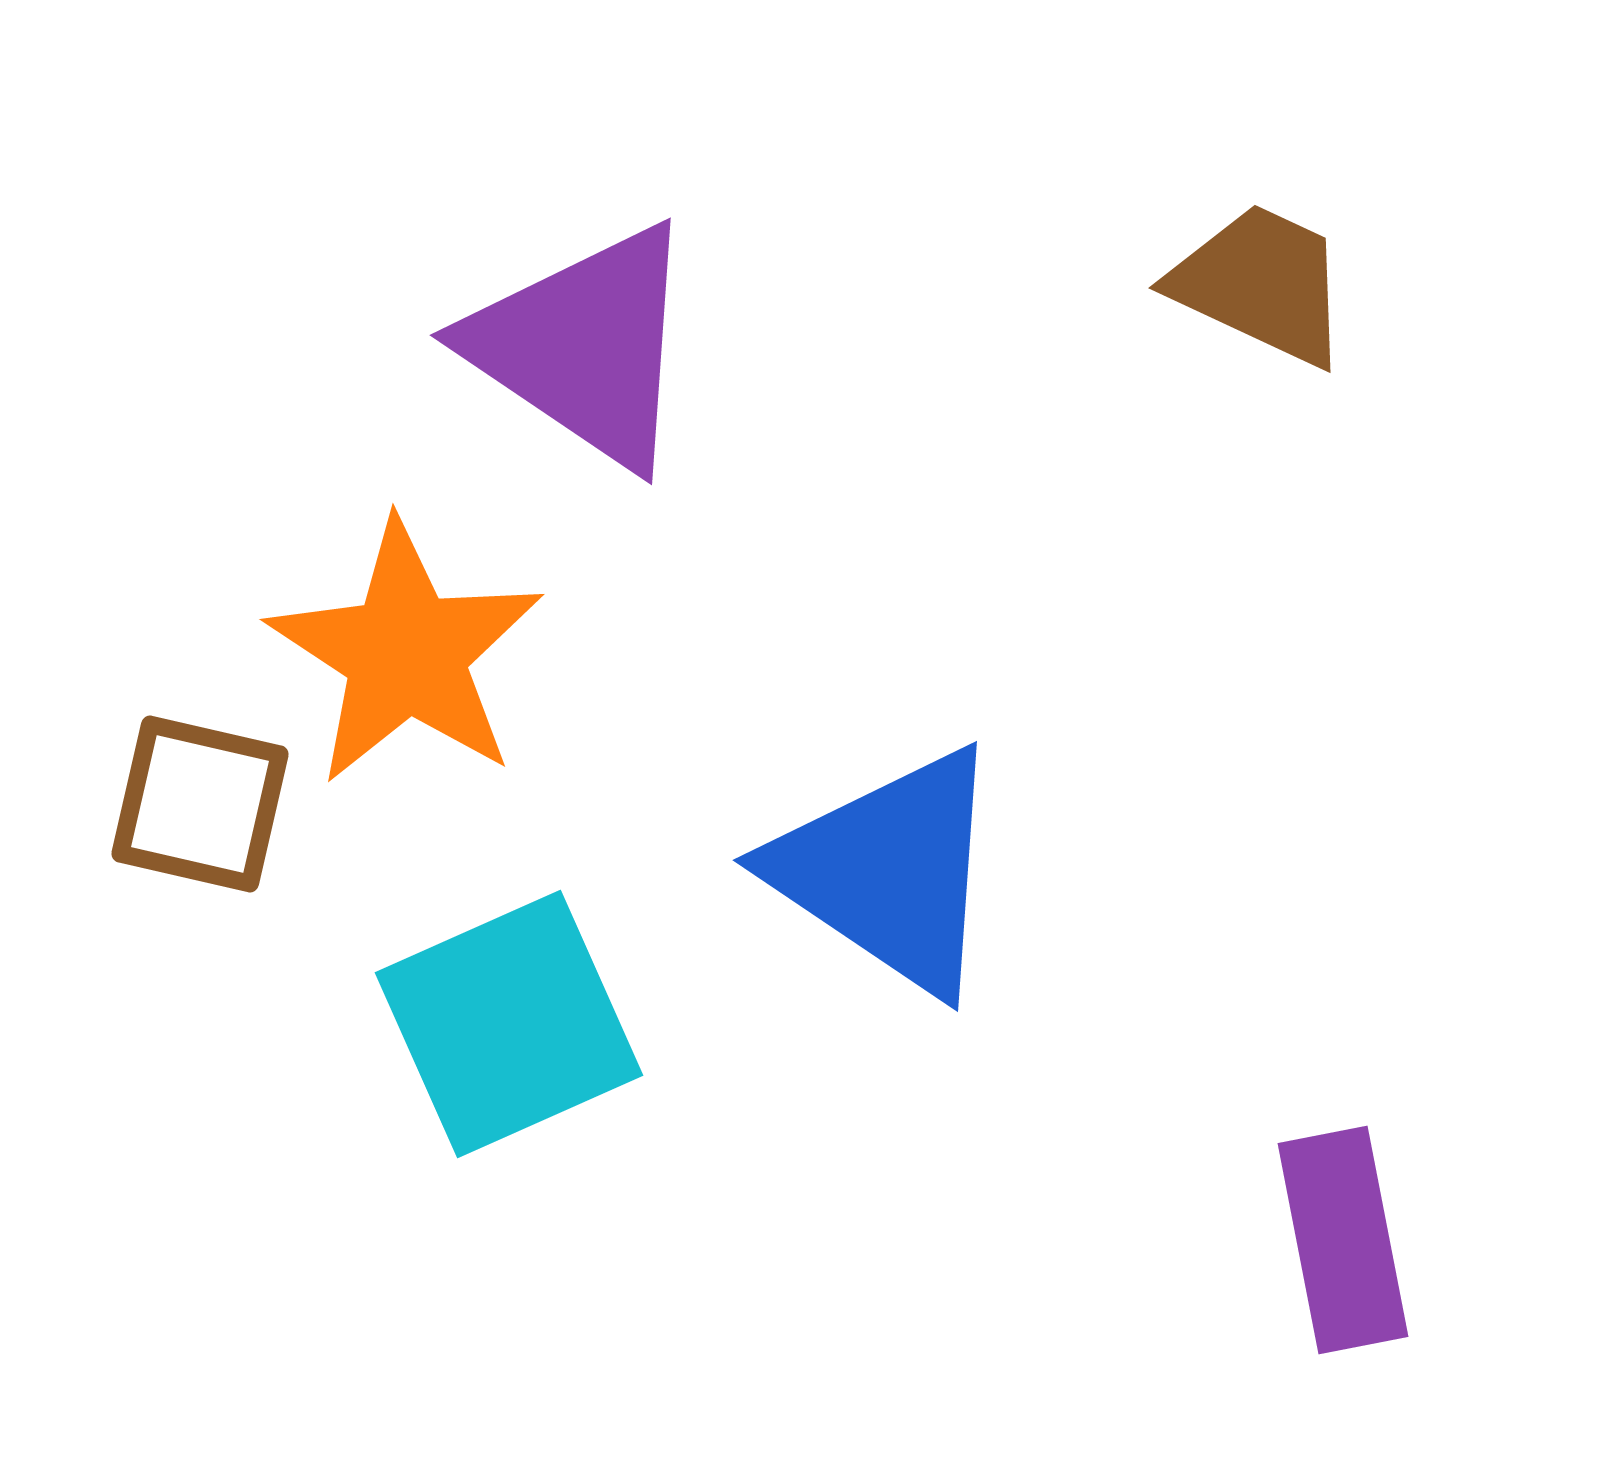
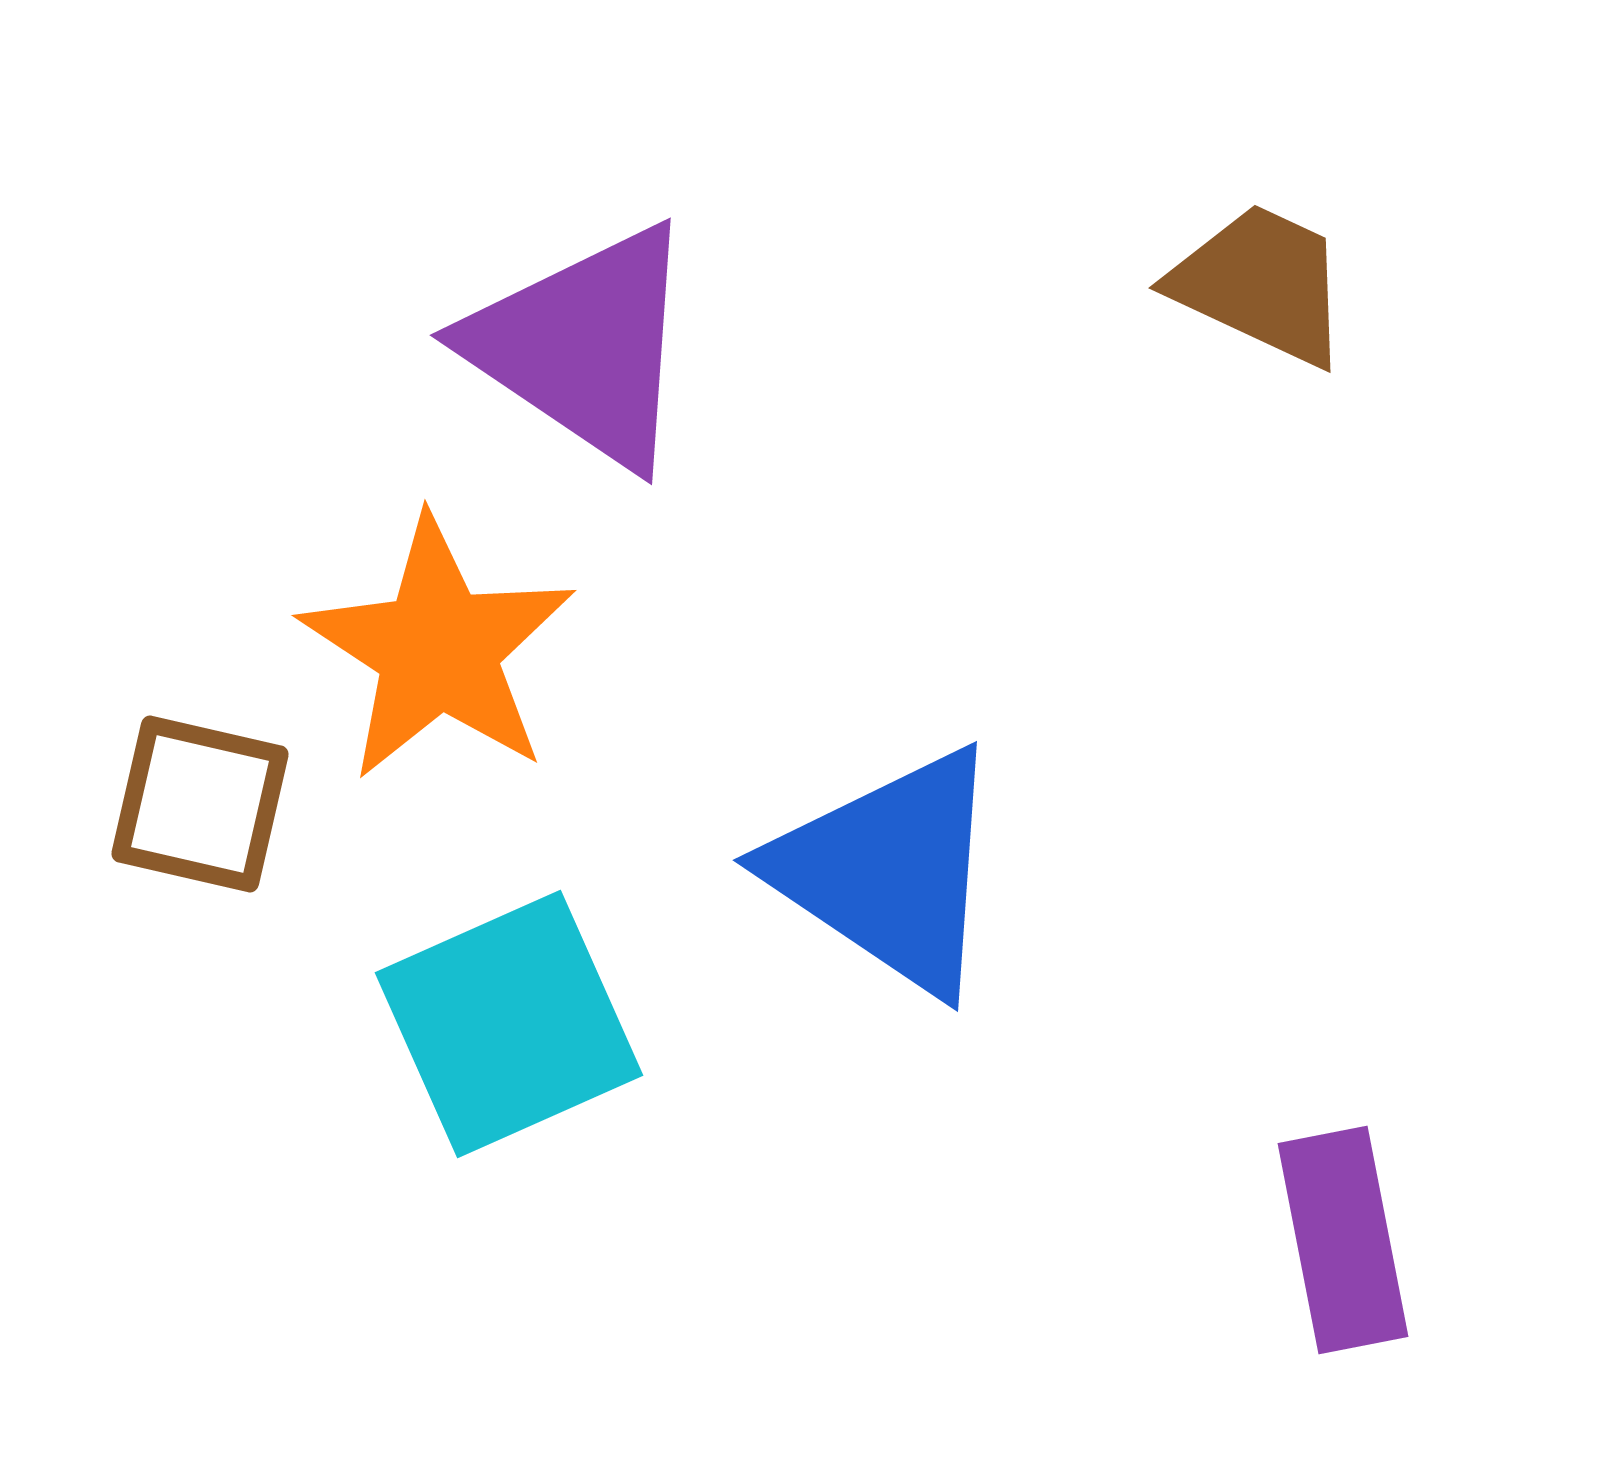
orange star: moved 32 px right, 4 px up
